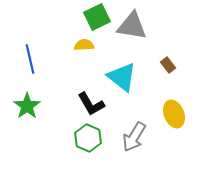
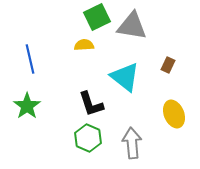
brown rectangle: rotated 63 degrees clockwise
cyan triangle: moved 3 px right
black L-shape: rotated 12 degrees clockwise
gray arrow: moved 2 px left, 6 px down; rotated 144 degrees clockwise
